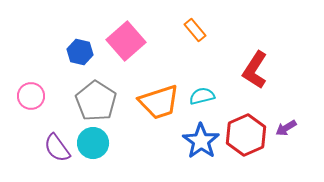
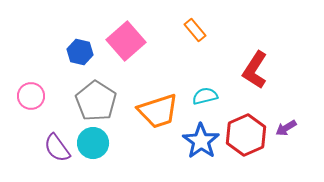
cyan semicircle: moved 3 px right
orange trapezoid: moved 1 px left, 9 px down
